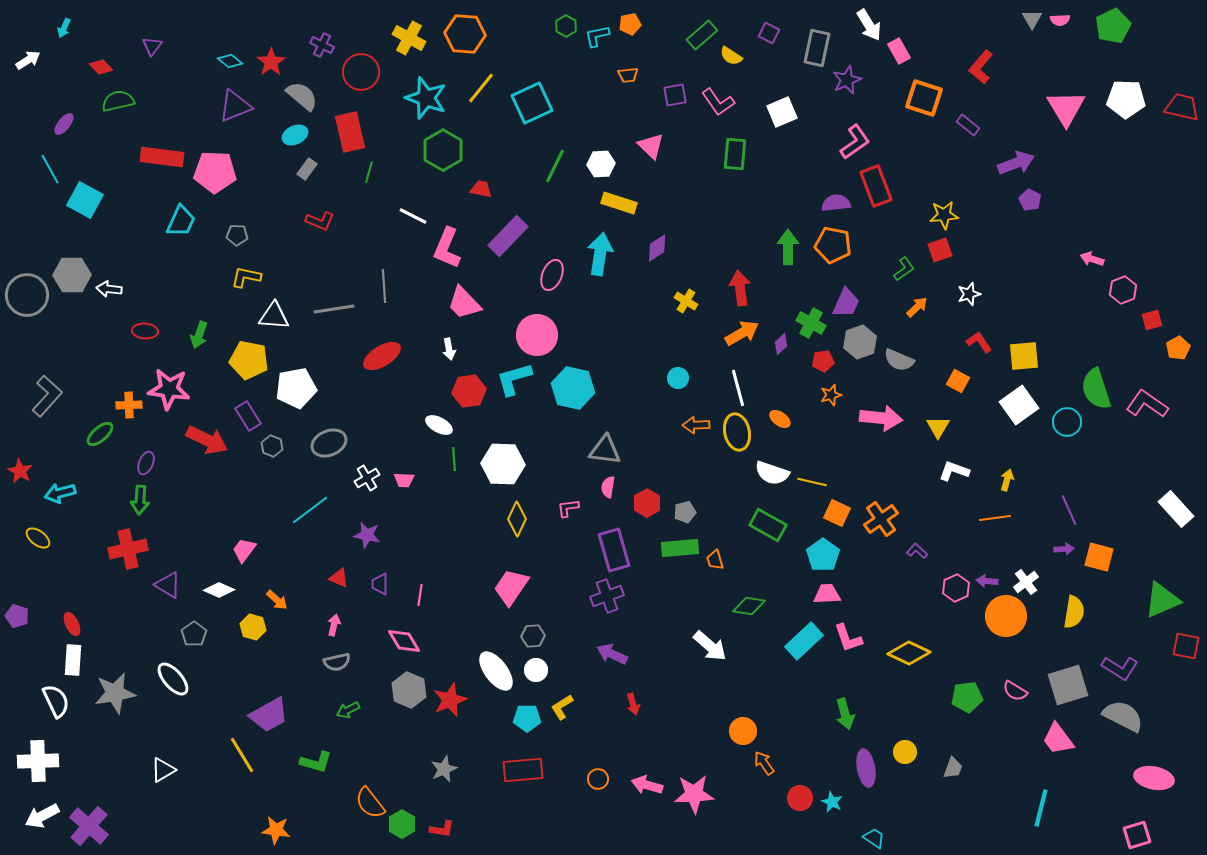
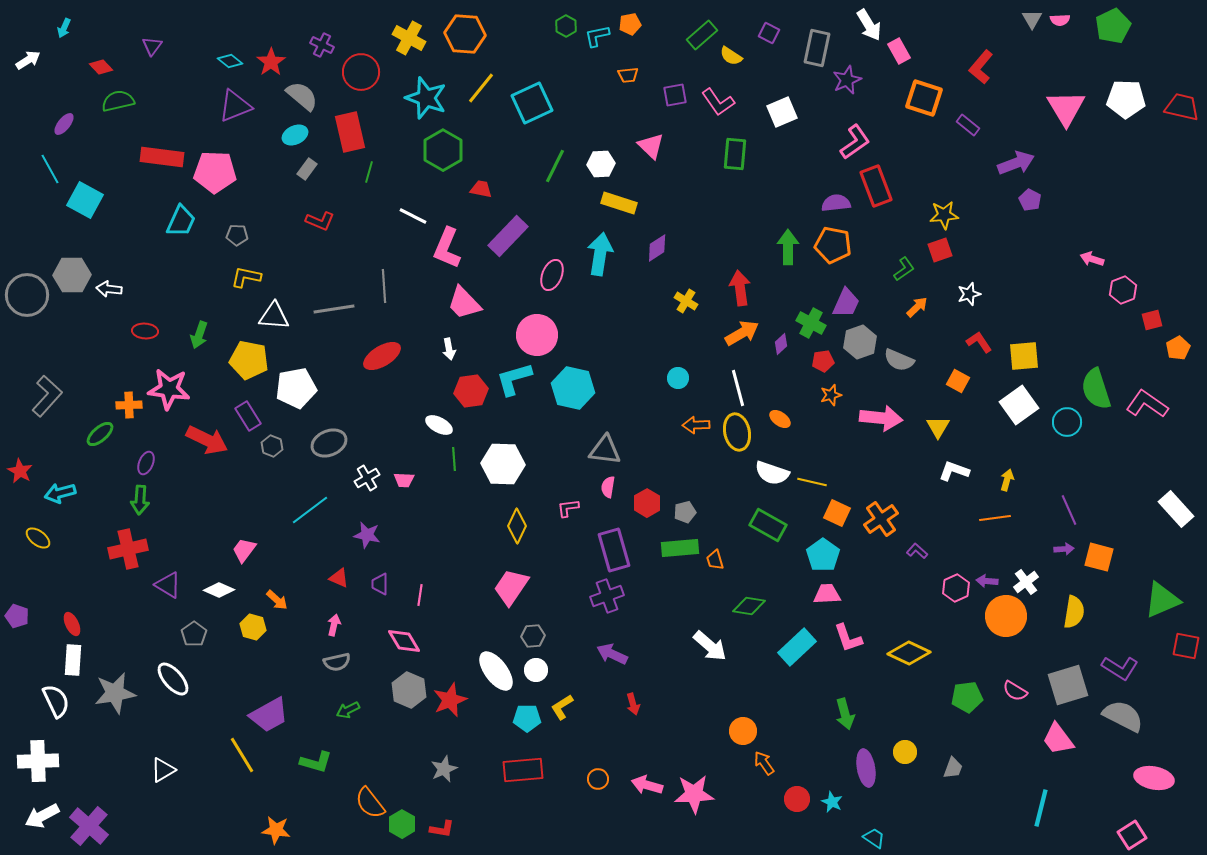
red hexagon at (469, 391): moved 2 px right
yellow diamond at (517, 519): moved 7 px down
cyan rectangle at (804, 641): moved 7 px left, 6 px down
red circle at (800, 798): moved 3 px left, 1 px down
pink square at (1137, 835): moved 5 px left; rotated 16 degrees counterclockwise
